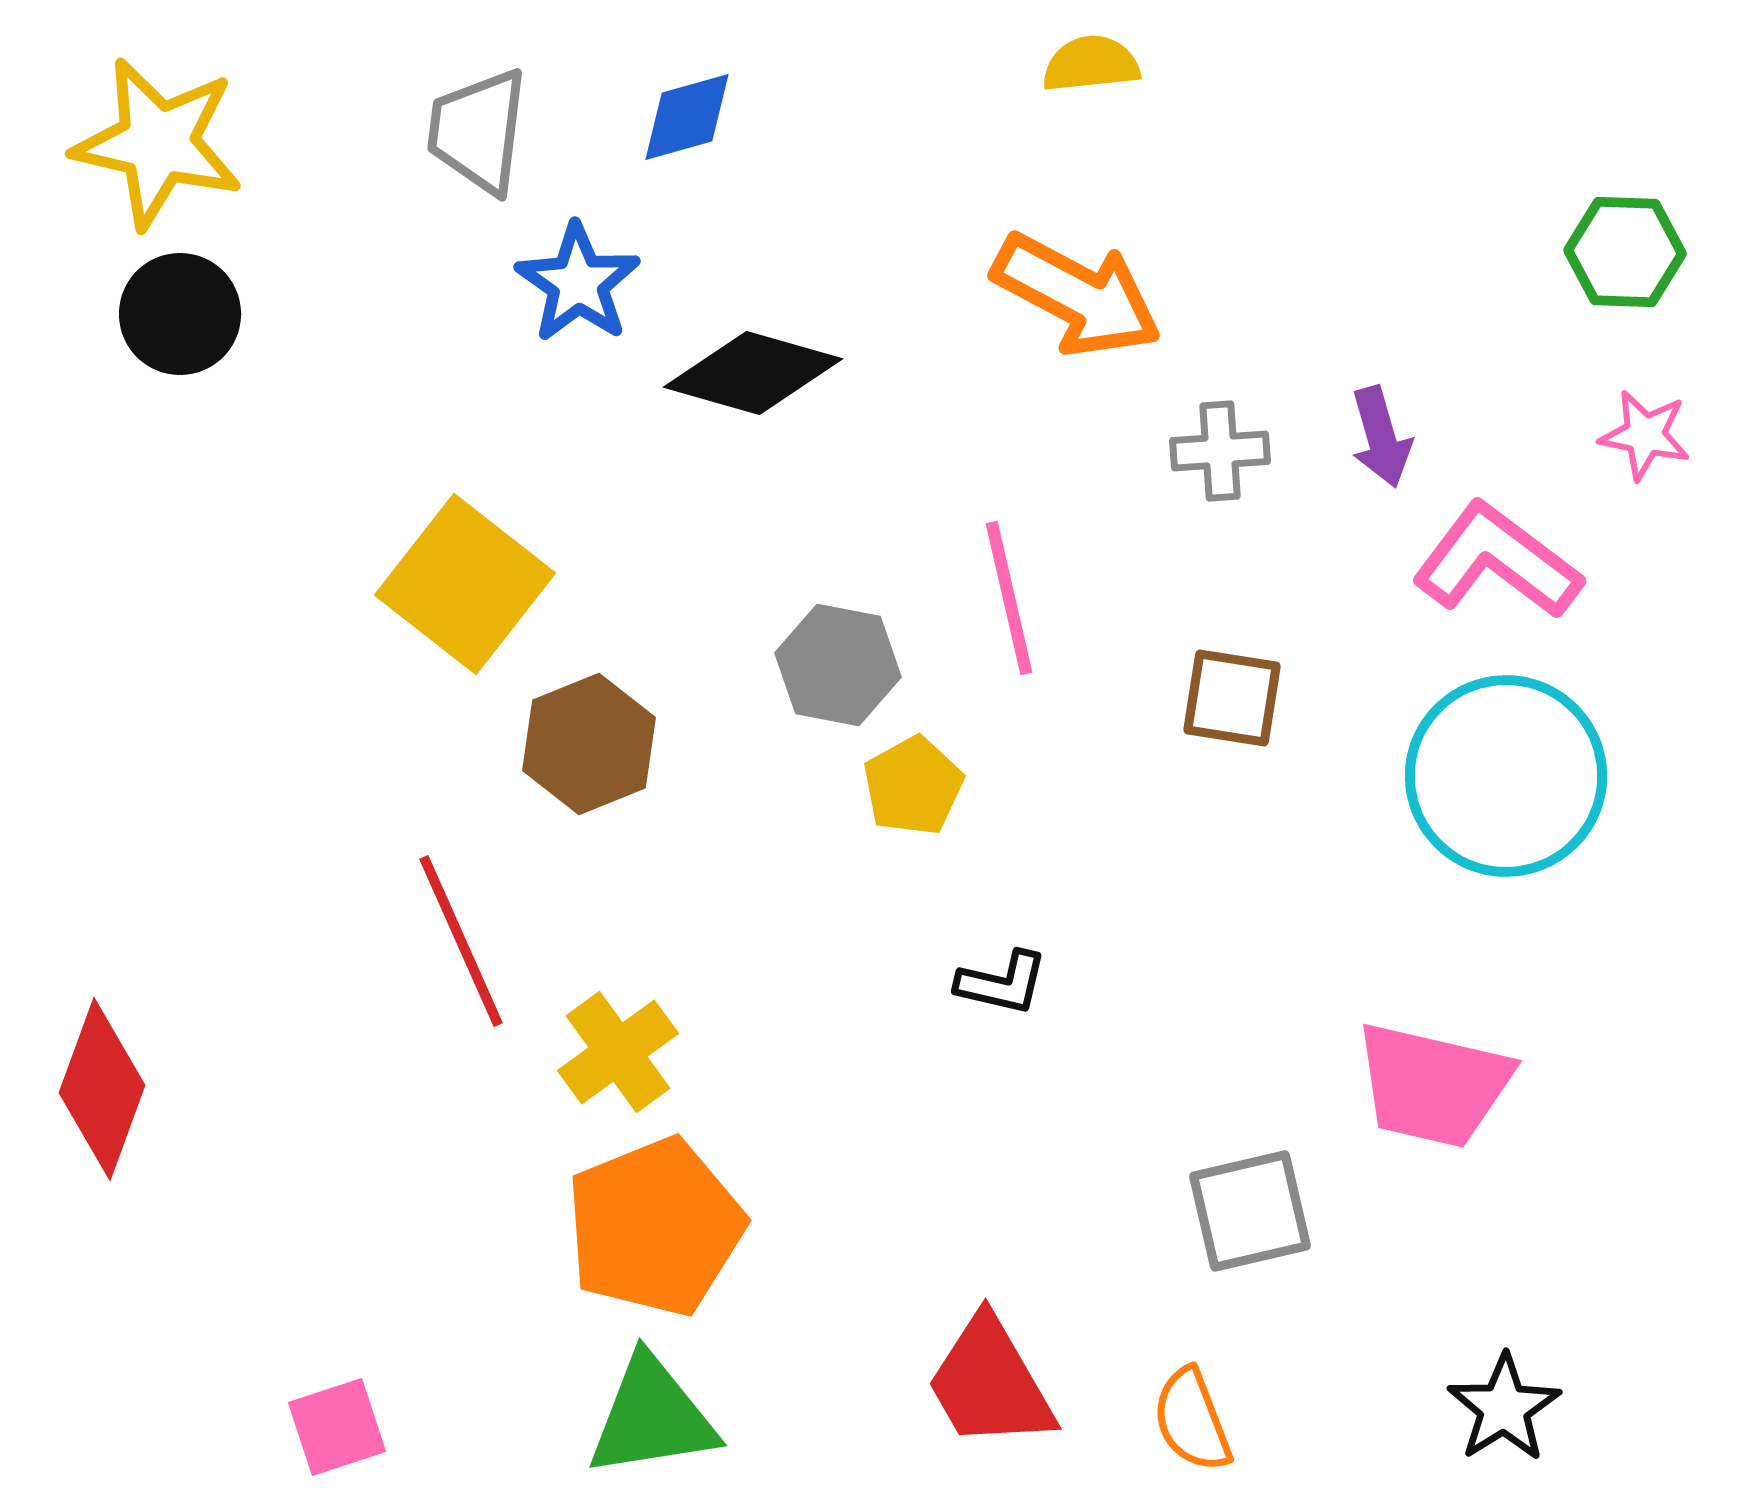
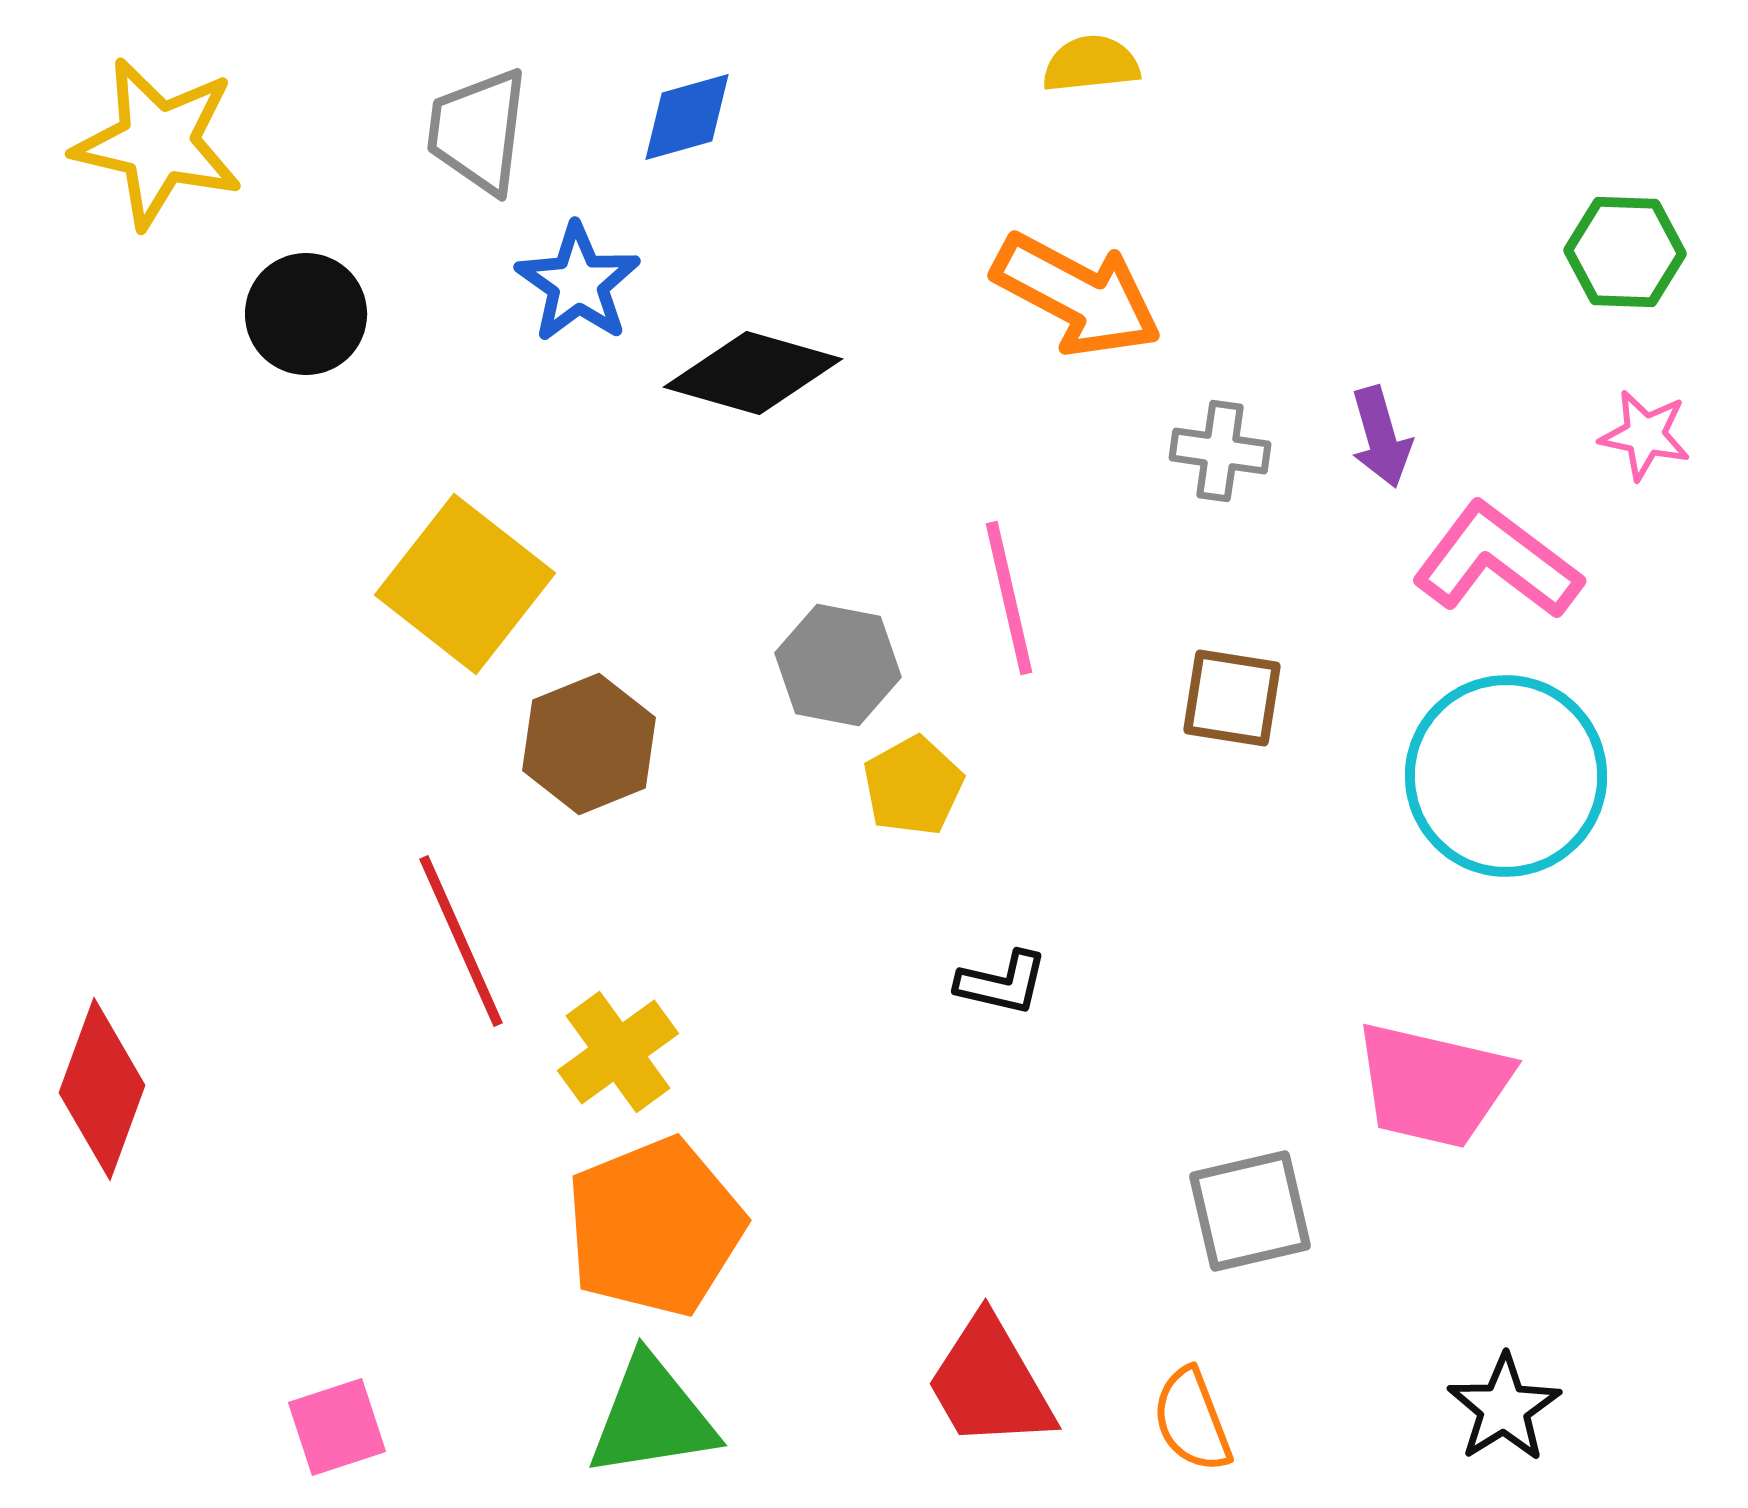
black circle: moved 126 px right
gray cross: rotated 12 degrees clockwise
